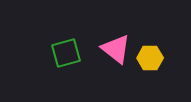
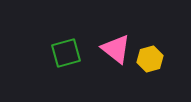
yellow hexagon: moved 1 px down; rotated 15 degrees counterclockwise
